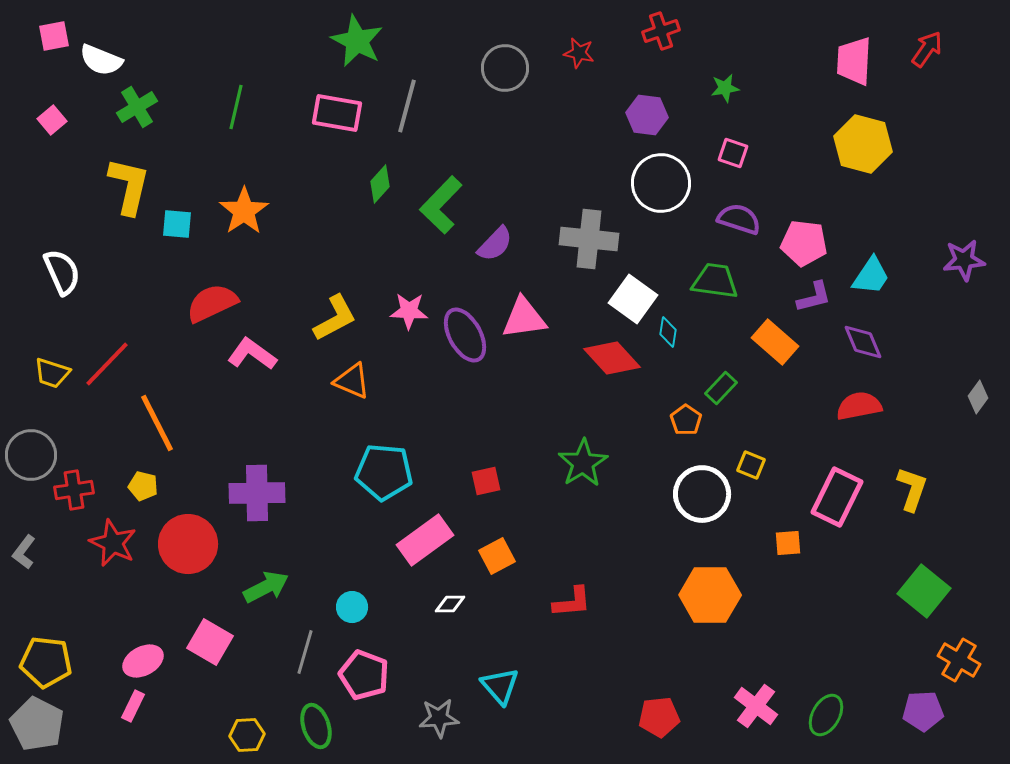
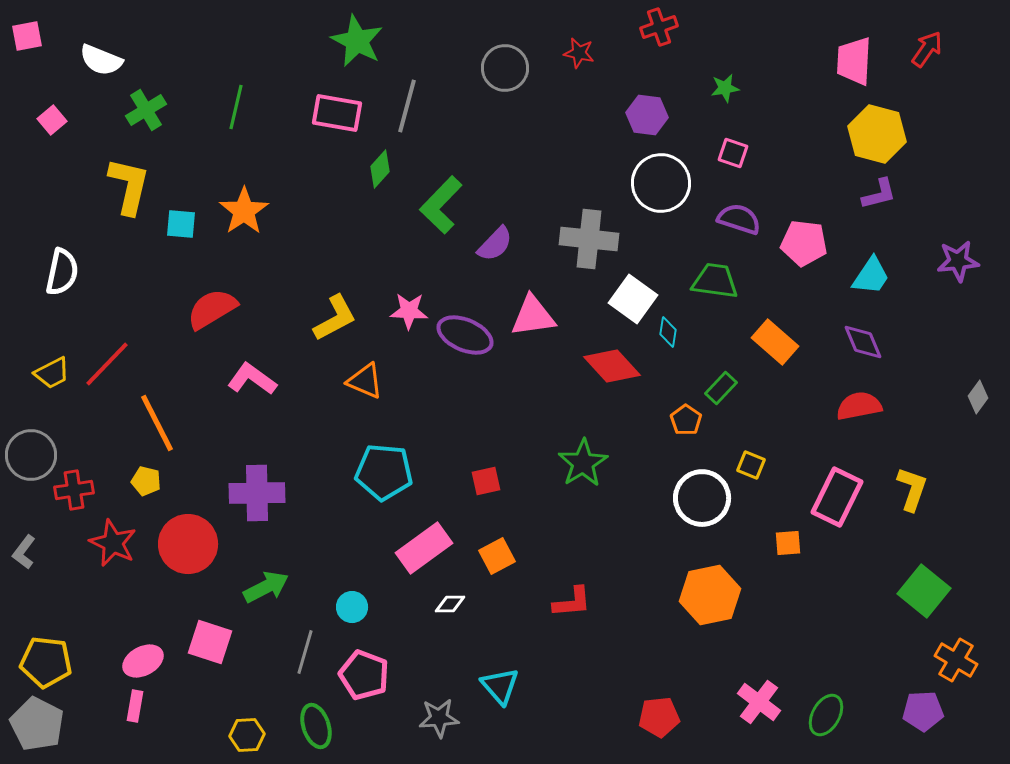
red cross at (661, 31): moved 2 px left, 4 px up
pink square at (54, 36): moved 27 px left
green cross at (137, 107): moved 9 px right, 3 px down
yellow hexagon at (863, 144): moved 14 px right, 10 px up
green diamond at (380, 184): moved 15 px up
cyan square at (177, 224): moved 4 px right
purple star at (964, 260): moved 6 px left, 1 px down
white semicircle at (62, 272): rotated 36 degrees clockwise
purple L-shape at (814, 297): moved 65 px right, 103 px up
red semicircle at (212, 303): moved 6 px down; rotated 6 degrees counterclockwise
pink triangle at (524, 318): moved 9 px right, 2 px up
purple ellipse at (465, 335): rotated 38 degrees counterclockwise
pink L-shape at (252, 354): moved 25 px down
red diamond at (612, 358): moved 8 px down
yellow trapezoid at (52, 373): rotated 45 degrees counterclockwise
orange triangle at (352, 381): moved 13 px right
yellow pentagon at (143, 486): moved 3 px right, 5 px up
white circle at (702, 494): moved 4 px down
pink rectangle at (425, 540): moved 1 px left, 8 px down
orange hexagon at (710, 595): rotated 12 degrees counterclockwise
pink square at (210, 642): rotated 12 degrees counterclockwise
orange cross at (959, 660): moved 3 px left
pink rectangle at (133, 706): moved 2 px right; rotated 16 degrees counterclockwise
pink cross at (756, 706): moved 3 px right, 4 px up
